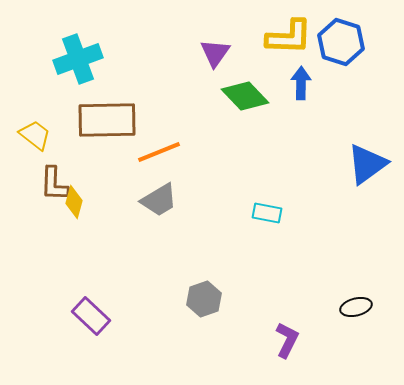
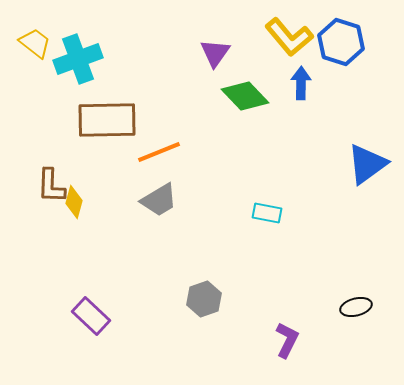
yellow L-shape: rotated 48 degrees clockwise
yellow trapezoid: moved 92 px up
brown L-shape: moved 3 px left, 2 px down
